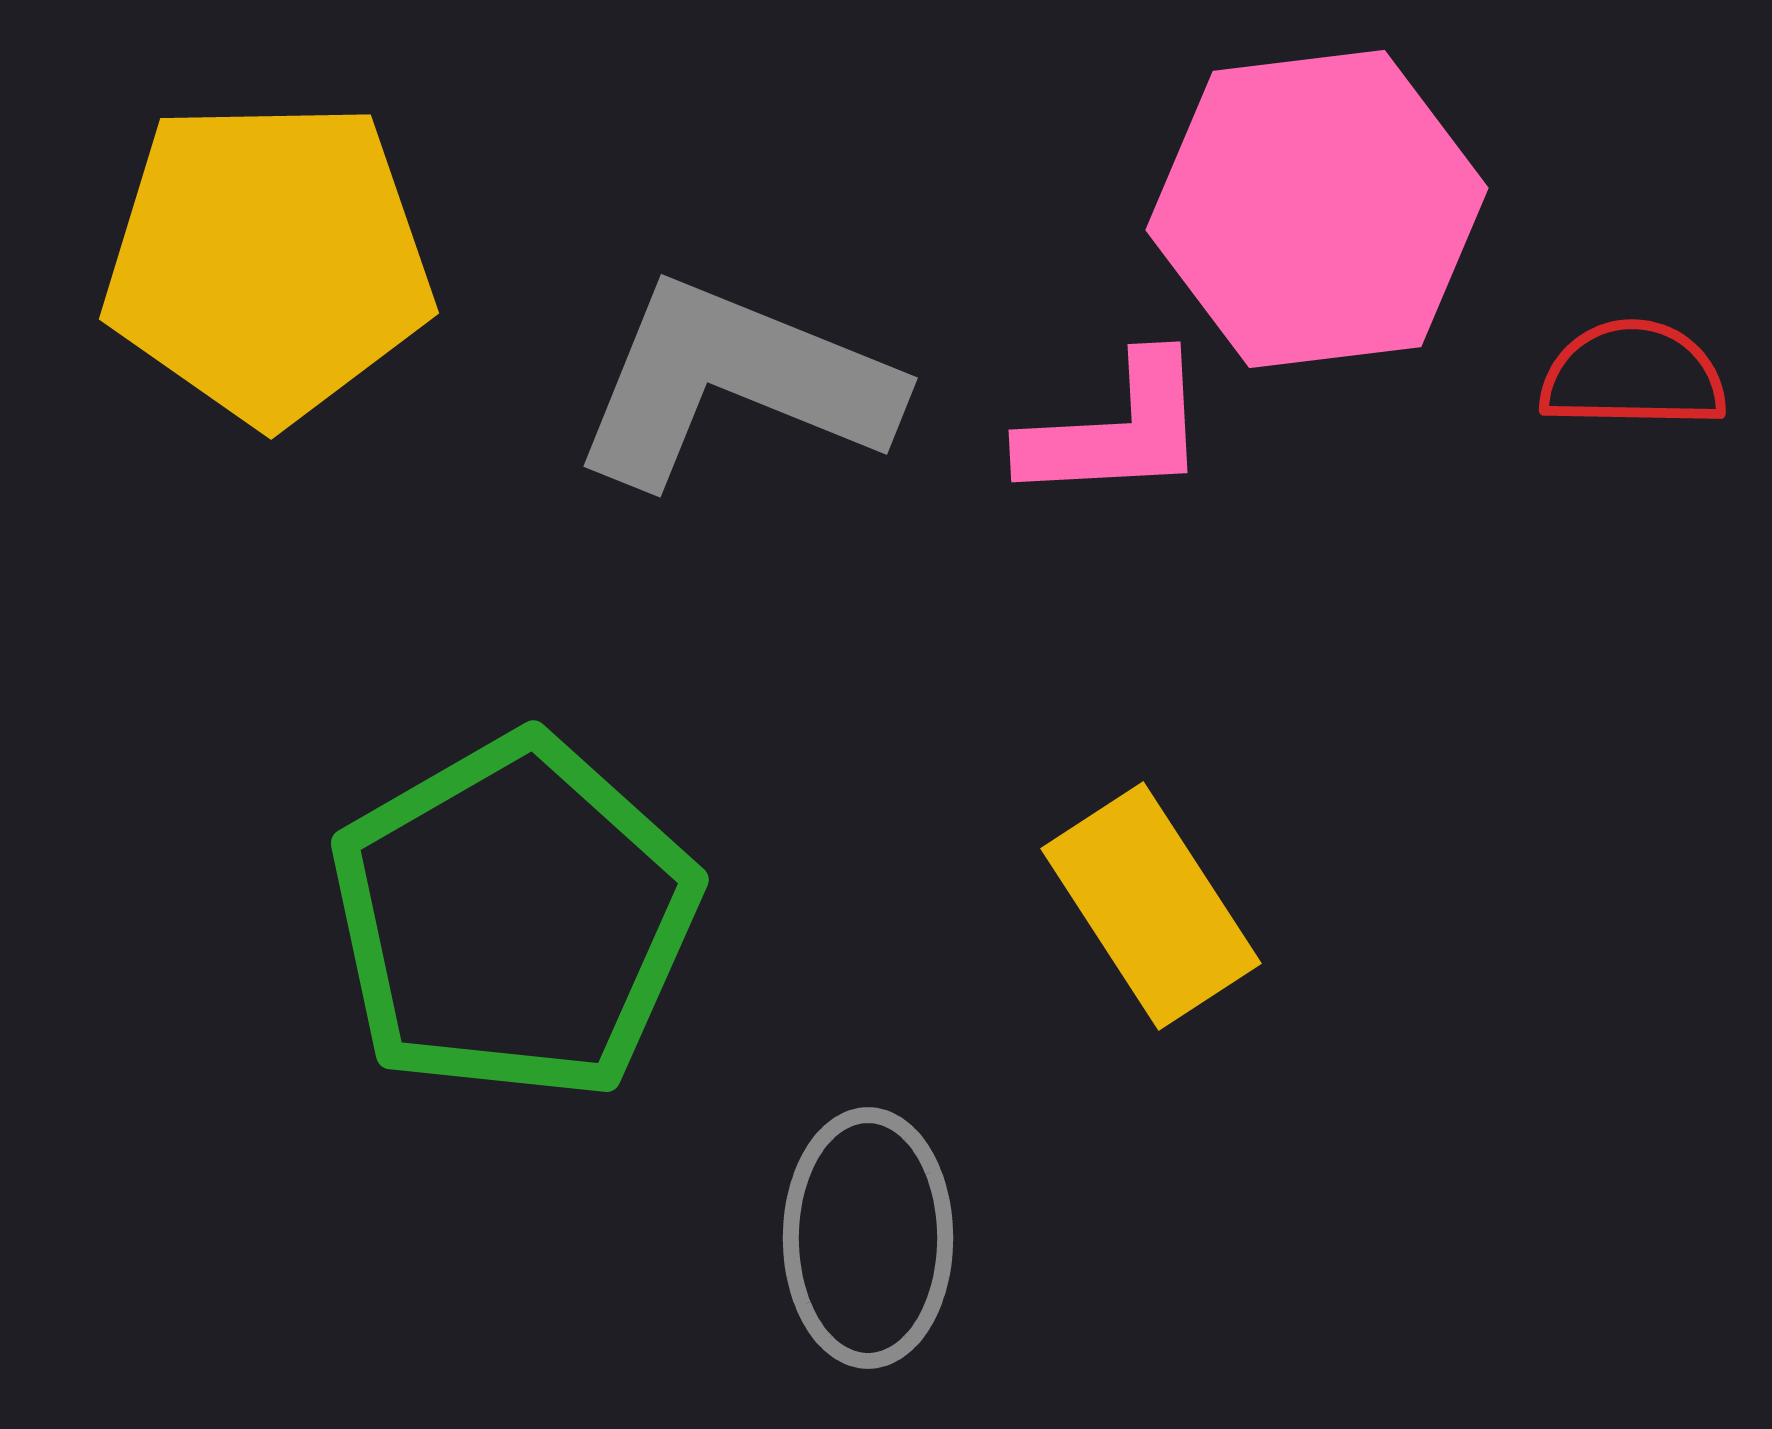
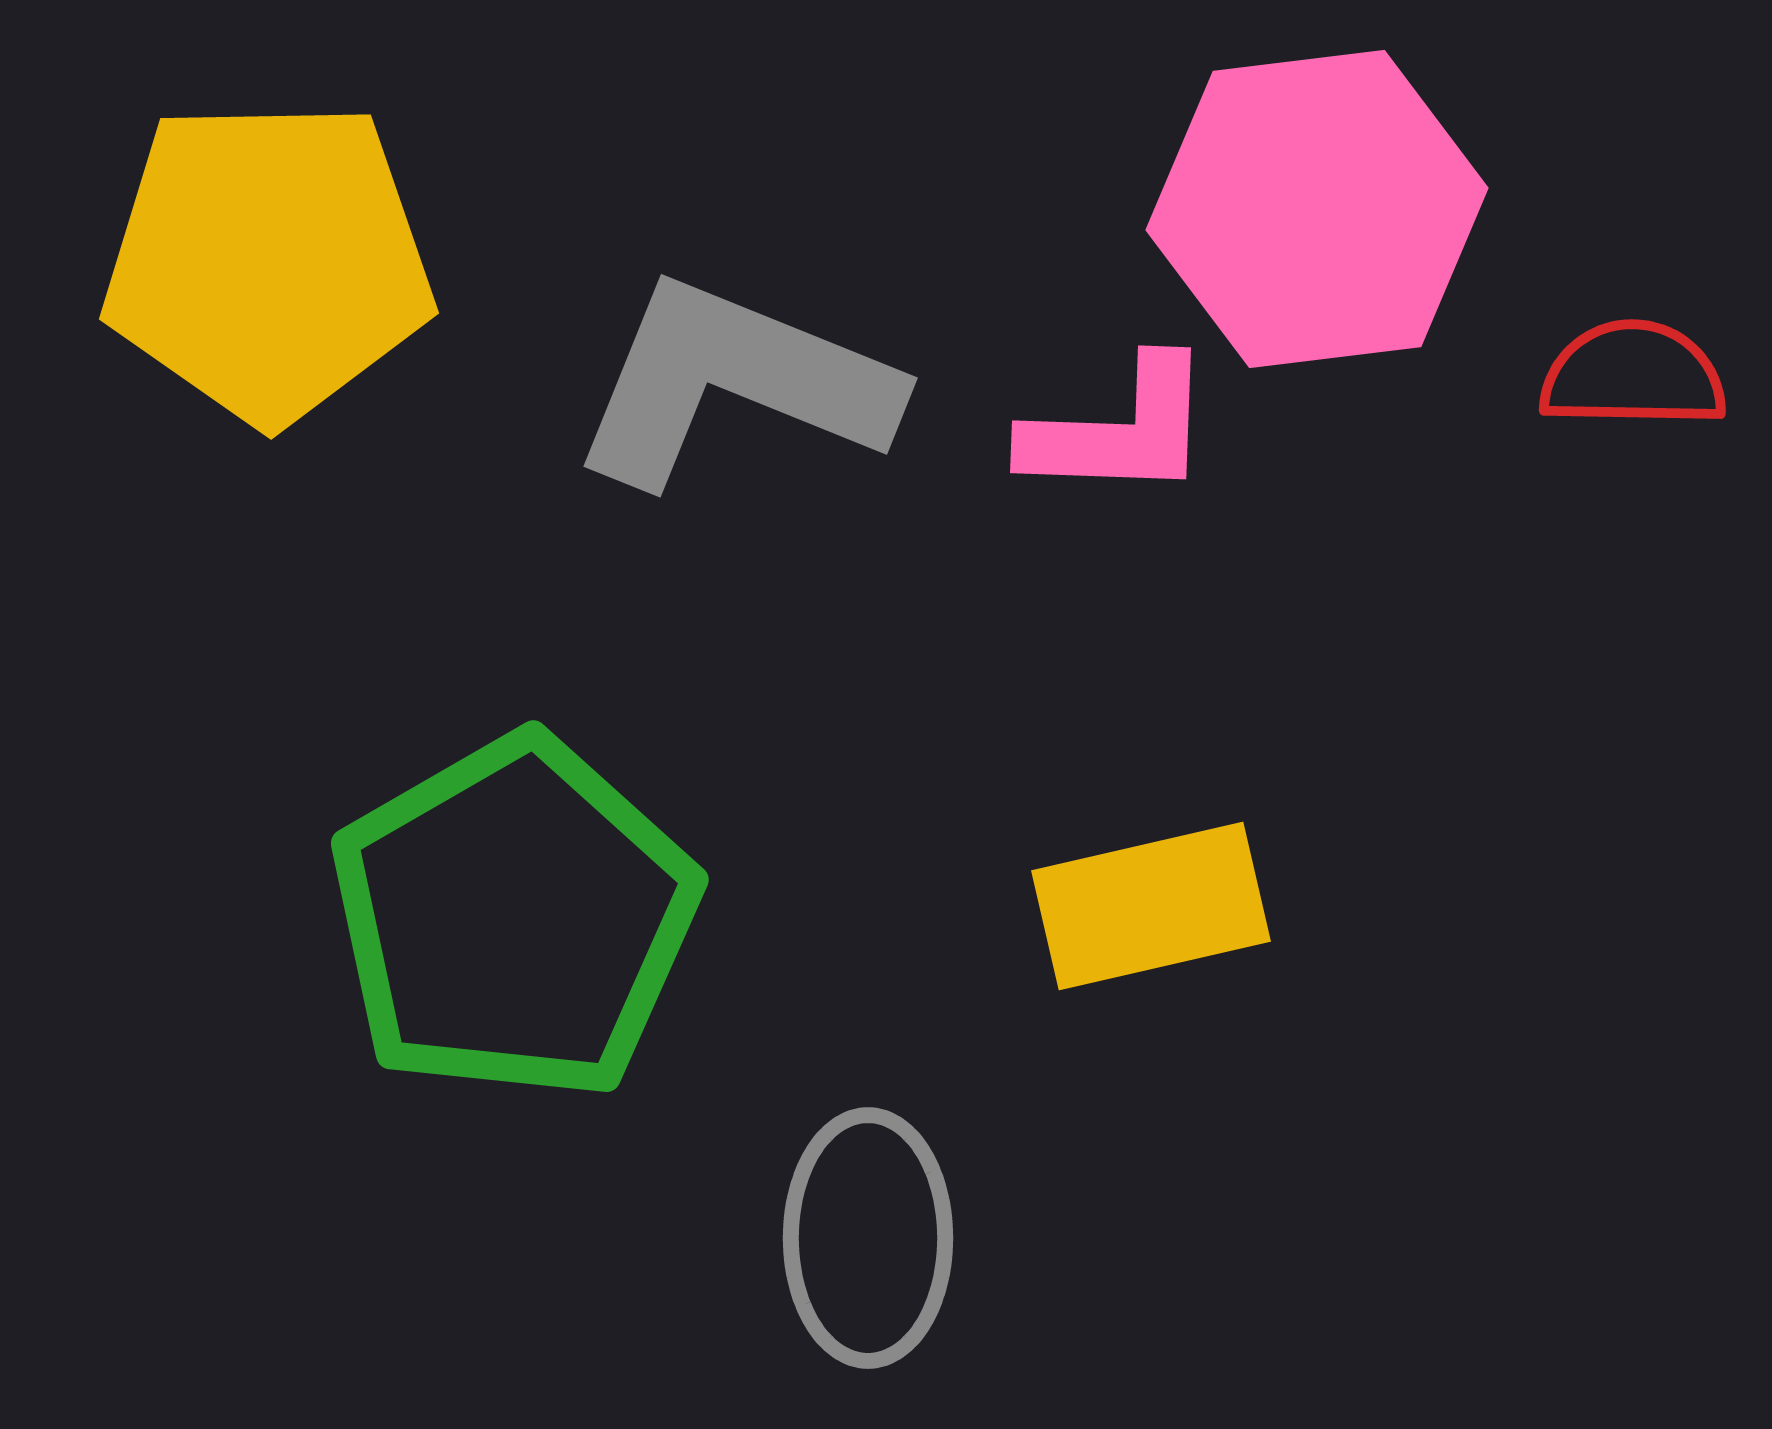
pink L-shape: moved 3 px right; rotated 5 degrees clockwise
yellow rectangle: rotated 70 degrees counterclockwise
